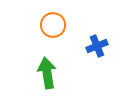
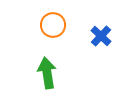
blue cross: moved 4 px right, 10 px up; rotated 25 degrees counterclockwise
